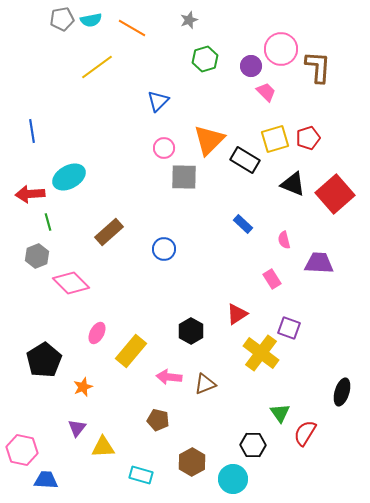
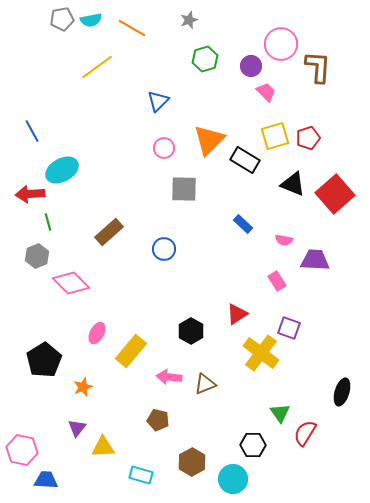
pink circle at (281, 49): moved 5 px up
blue line at (32, 131): rotated 20 degrees counterclockwise
yellow square at (275, 139): moved 3 px up
cyan ellipse at (69, 177): moved 7 px left, 7 px up
gray square at (184, 177): moved 12 px down
pink semicircle at (284, 240): rotated 66 degrees counterclockwise
purple trapezoid at (319, 263): moved 4 px left, 3 px up
pink rectangle at (272, 279): moved 5 px right, 2 px down
